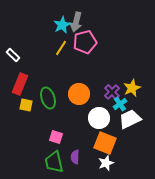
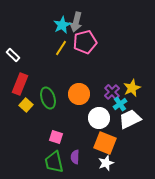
yellow square: rotated 32 degrees clockwise
